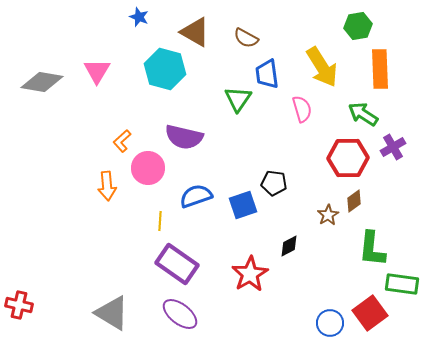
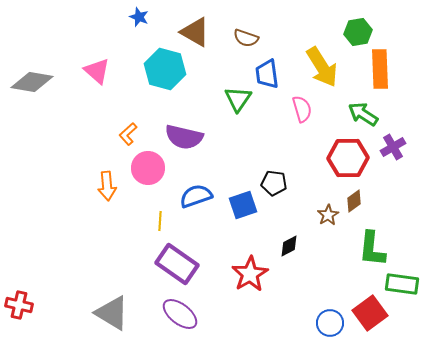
green hexagon: moved 6 px down
brown semicircle: rotated 10 degrees counterclockwise
pink triangle: rotated 20 degrees counterclockwise
gray diamond: moved 10 px left
orange L-shape: moved 6 px right, 7 px up
